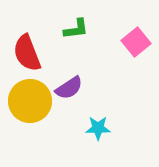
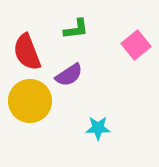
pink square: moved 3 px down
red semicircle: moved 1 px up
purple semicircle: moved 13 px up
